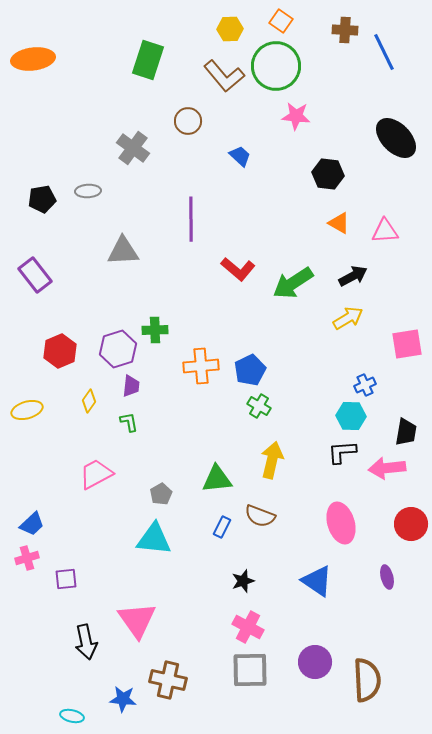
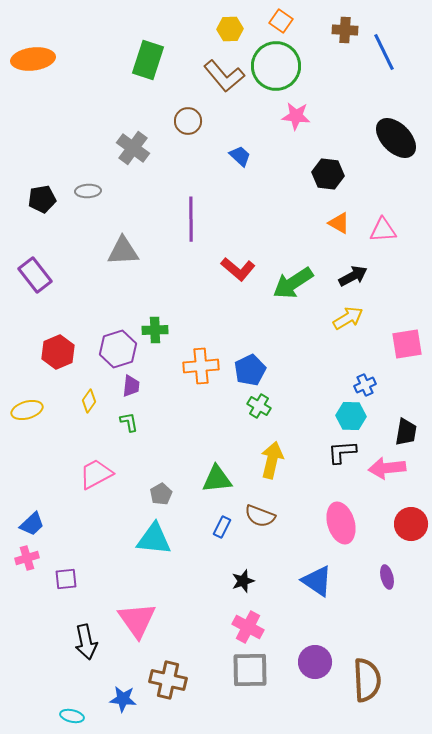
pink triangle at (385, 231): moved 2 px left, 1 px up
red hexagon at (60, 351): moved 2 px left, 1 px down
